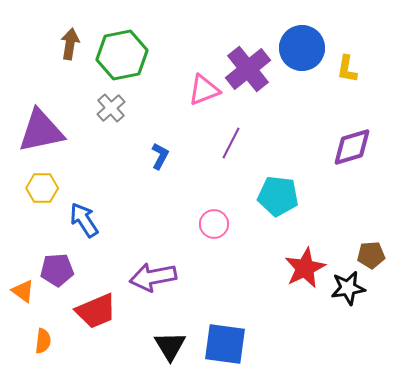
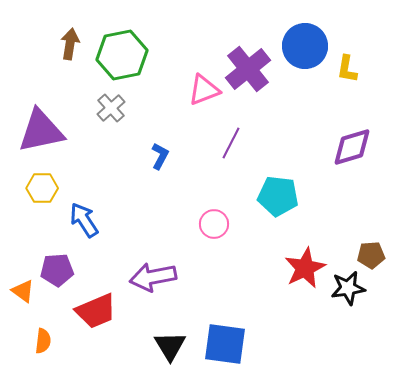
blue circle: moved 3 px right, 2 px up
